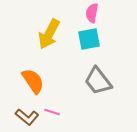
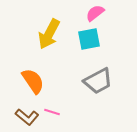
pink semicircle: moved 3 px right; rotated 42 degrees clockwise
gray trapezoid: rotated 80 degrees counterclockwise
